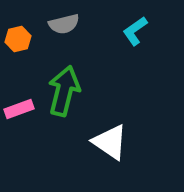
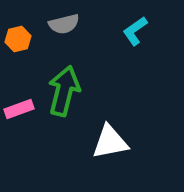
white triangle: rotated 45 degrees counterclockwise
